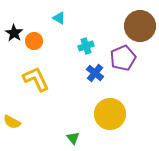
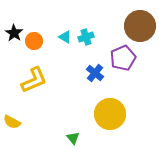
cyan triangle: moved 6 px right, 19 px down
cyan cross: moved 9 px up
yellow L-shape: moved 2 px left, 1 px down; rotated 92 degrees clockwise
